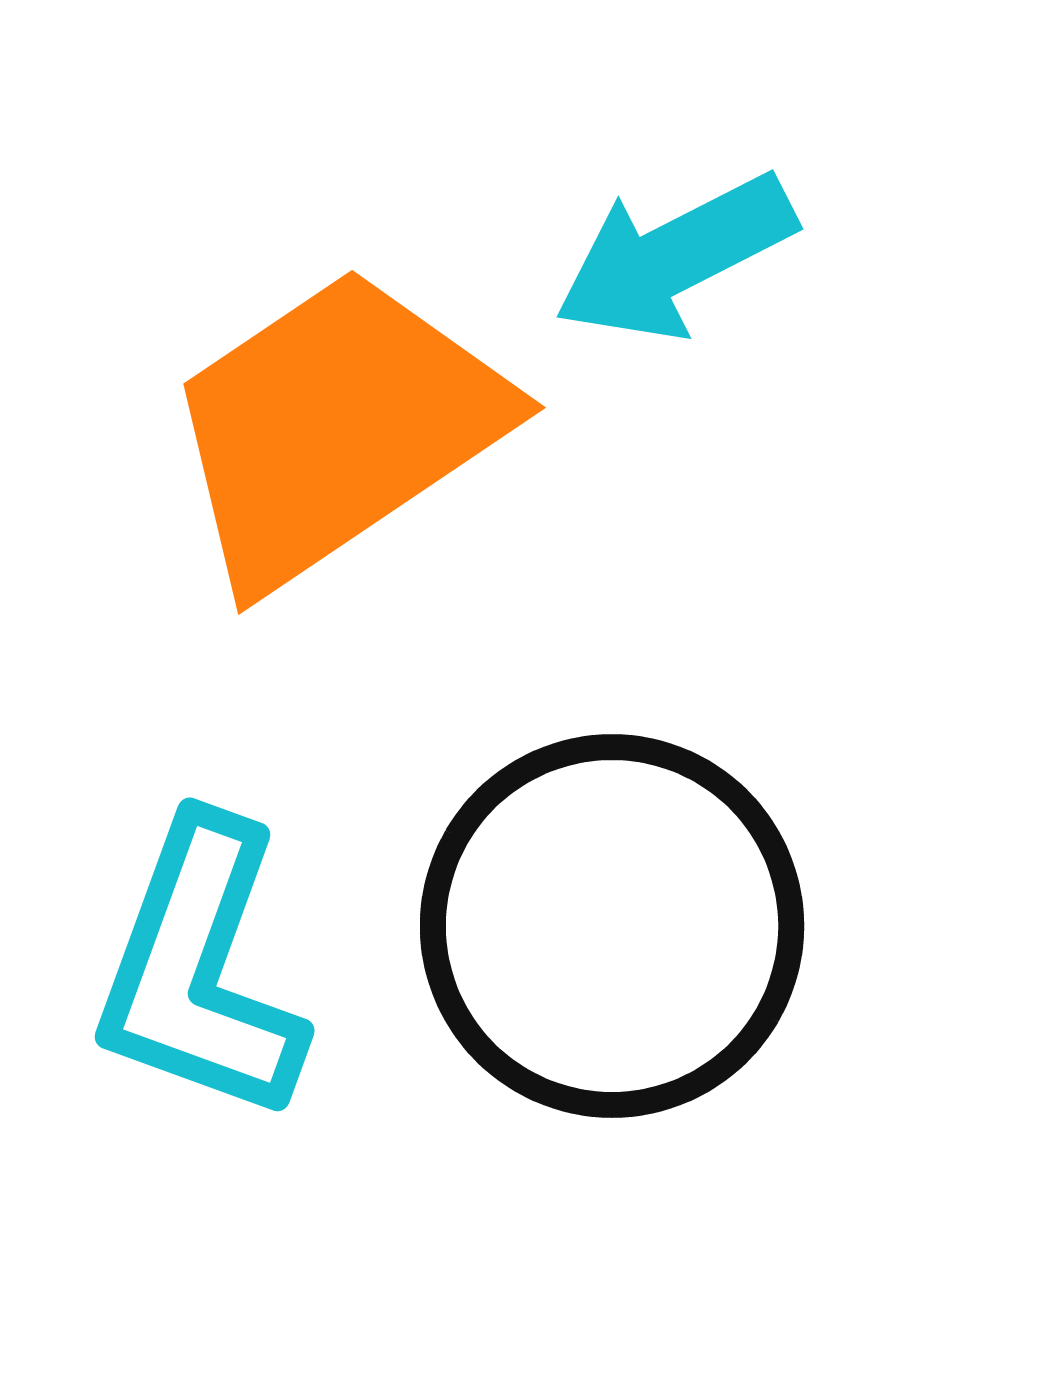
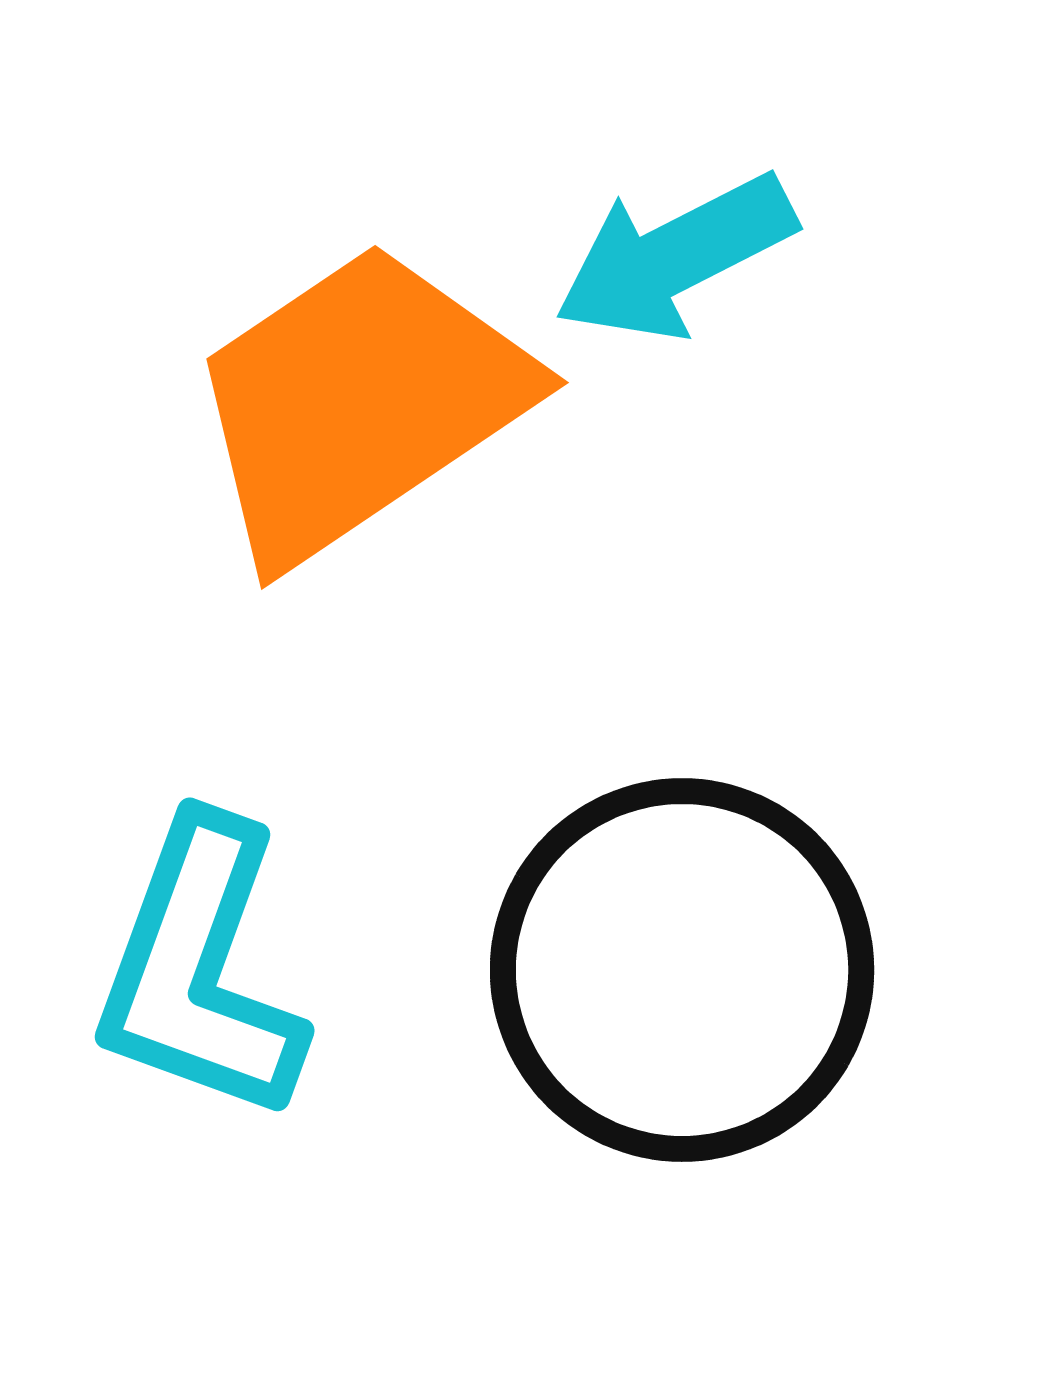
orange trapezoid: moved 23 px right, 25 px up
black circle: moved 70 px right, 44 px down
